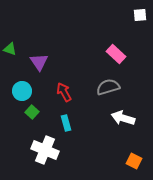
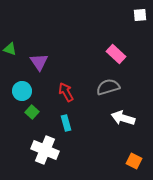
red arrow: moved 2 px right
